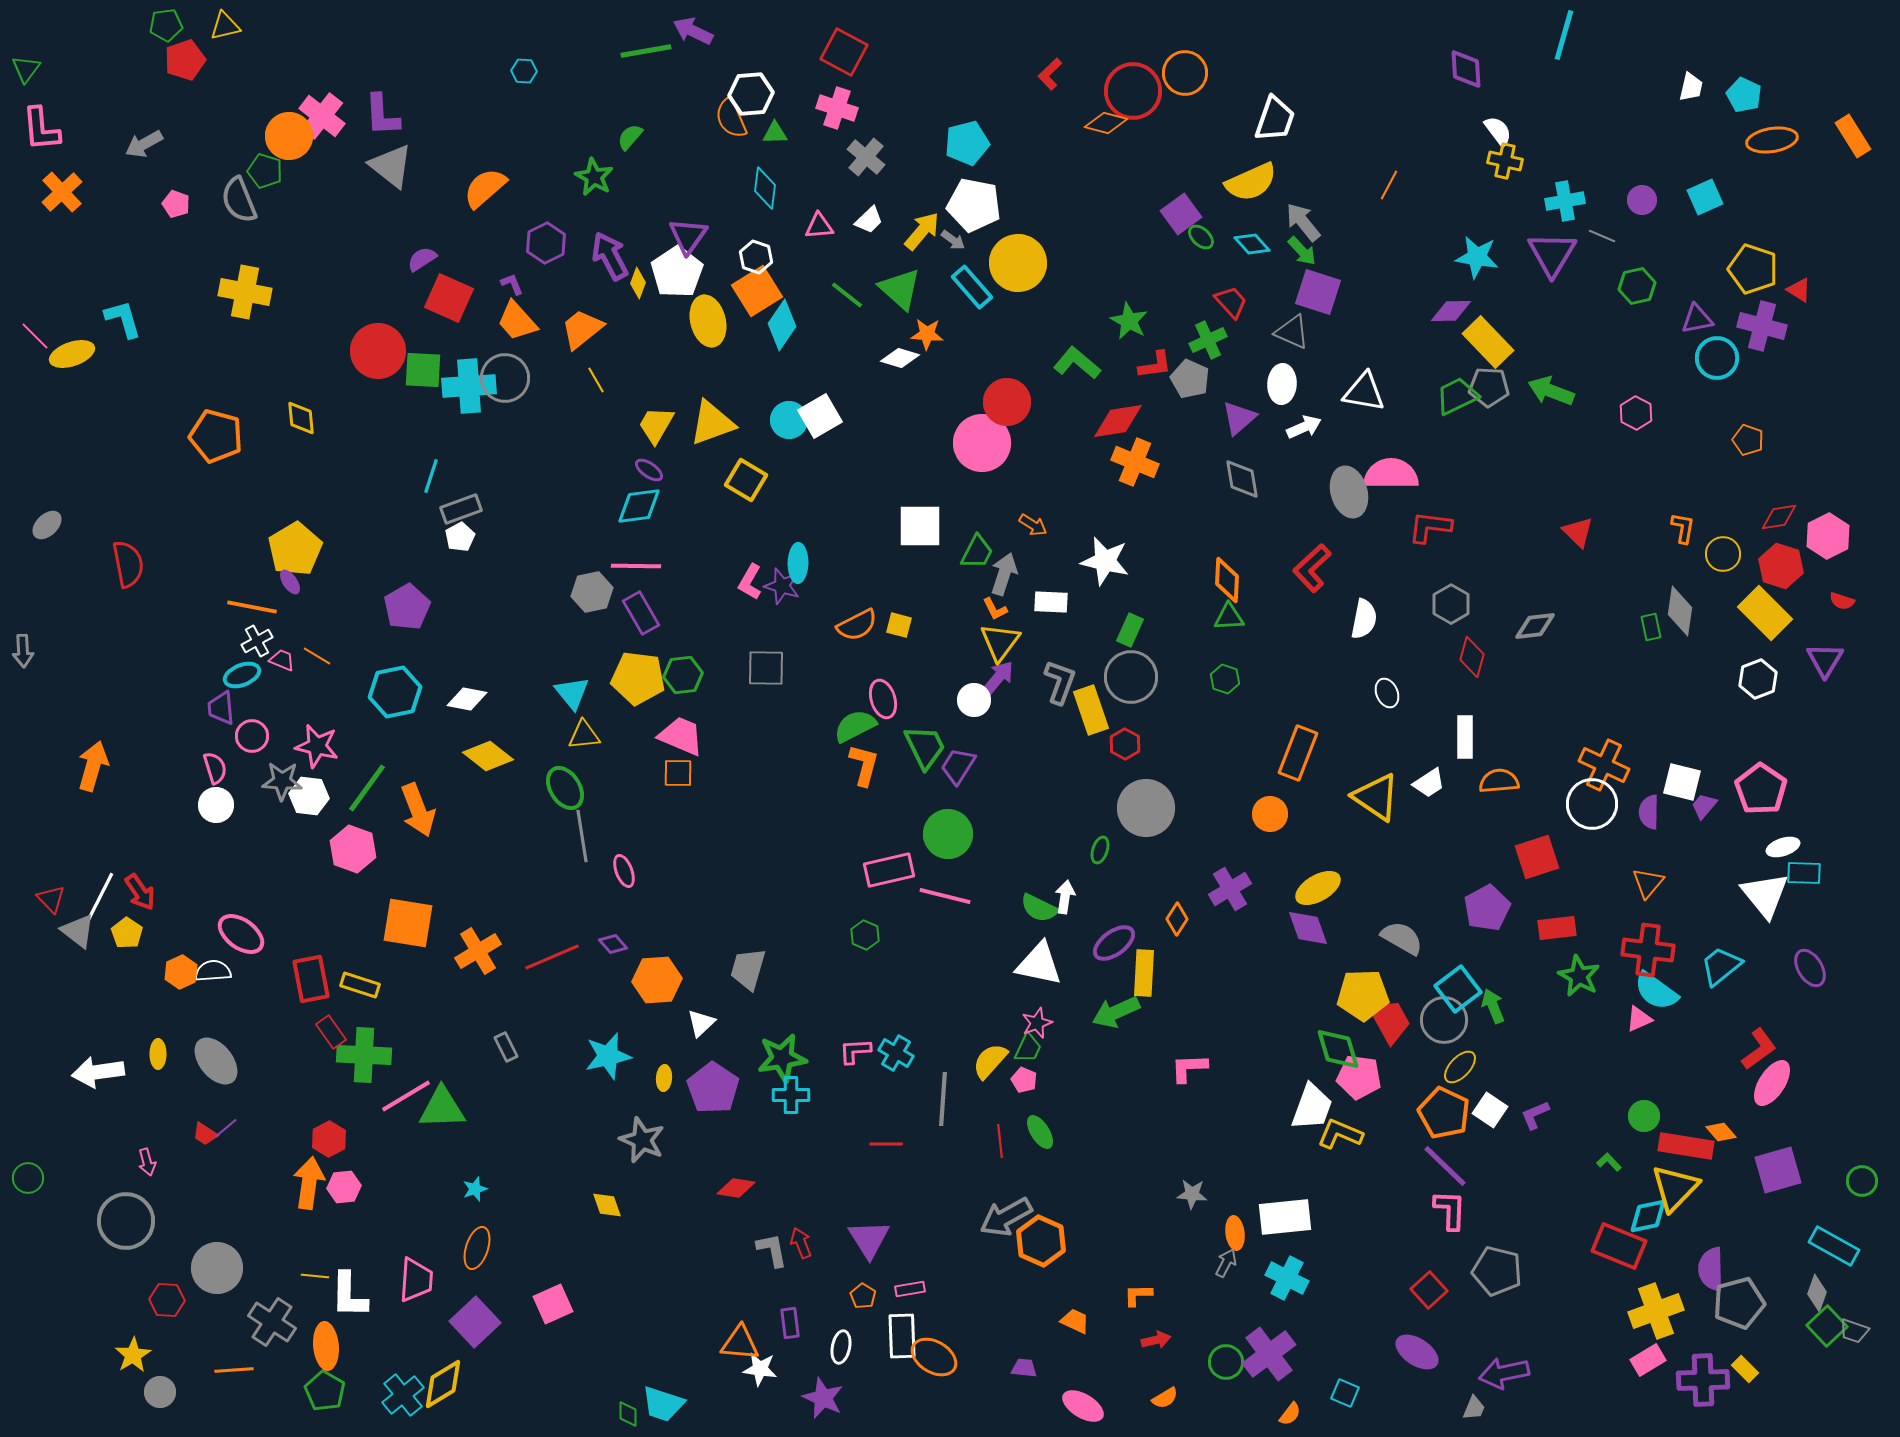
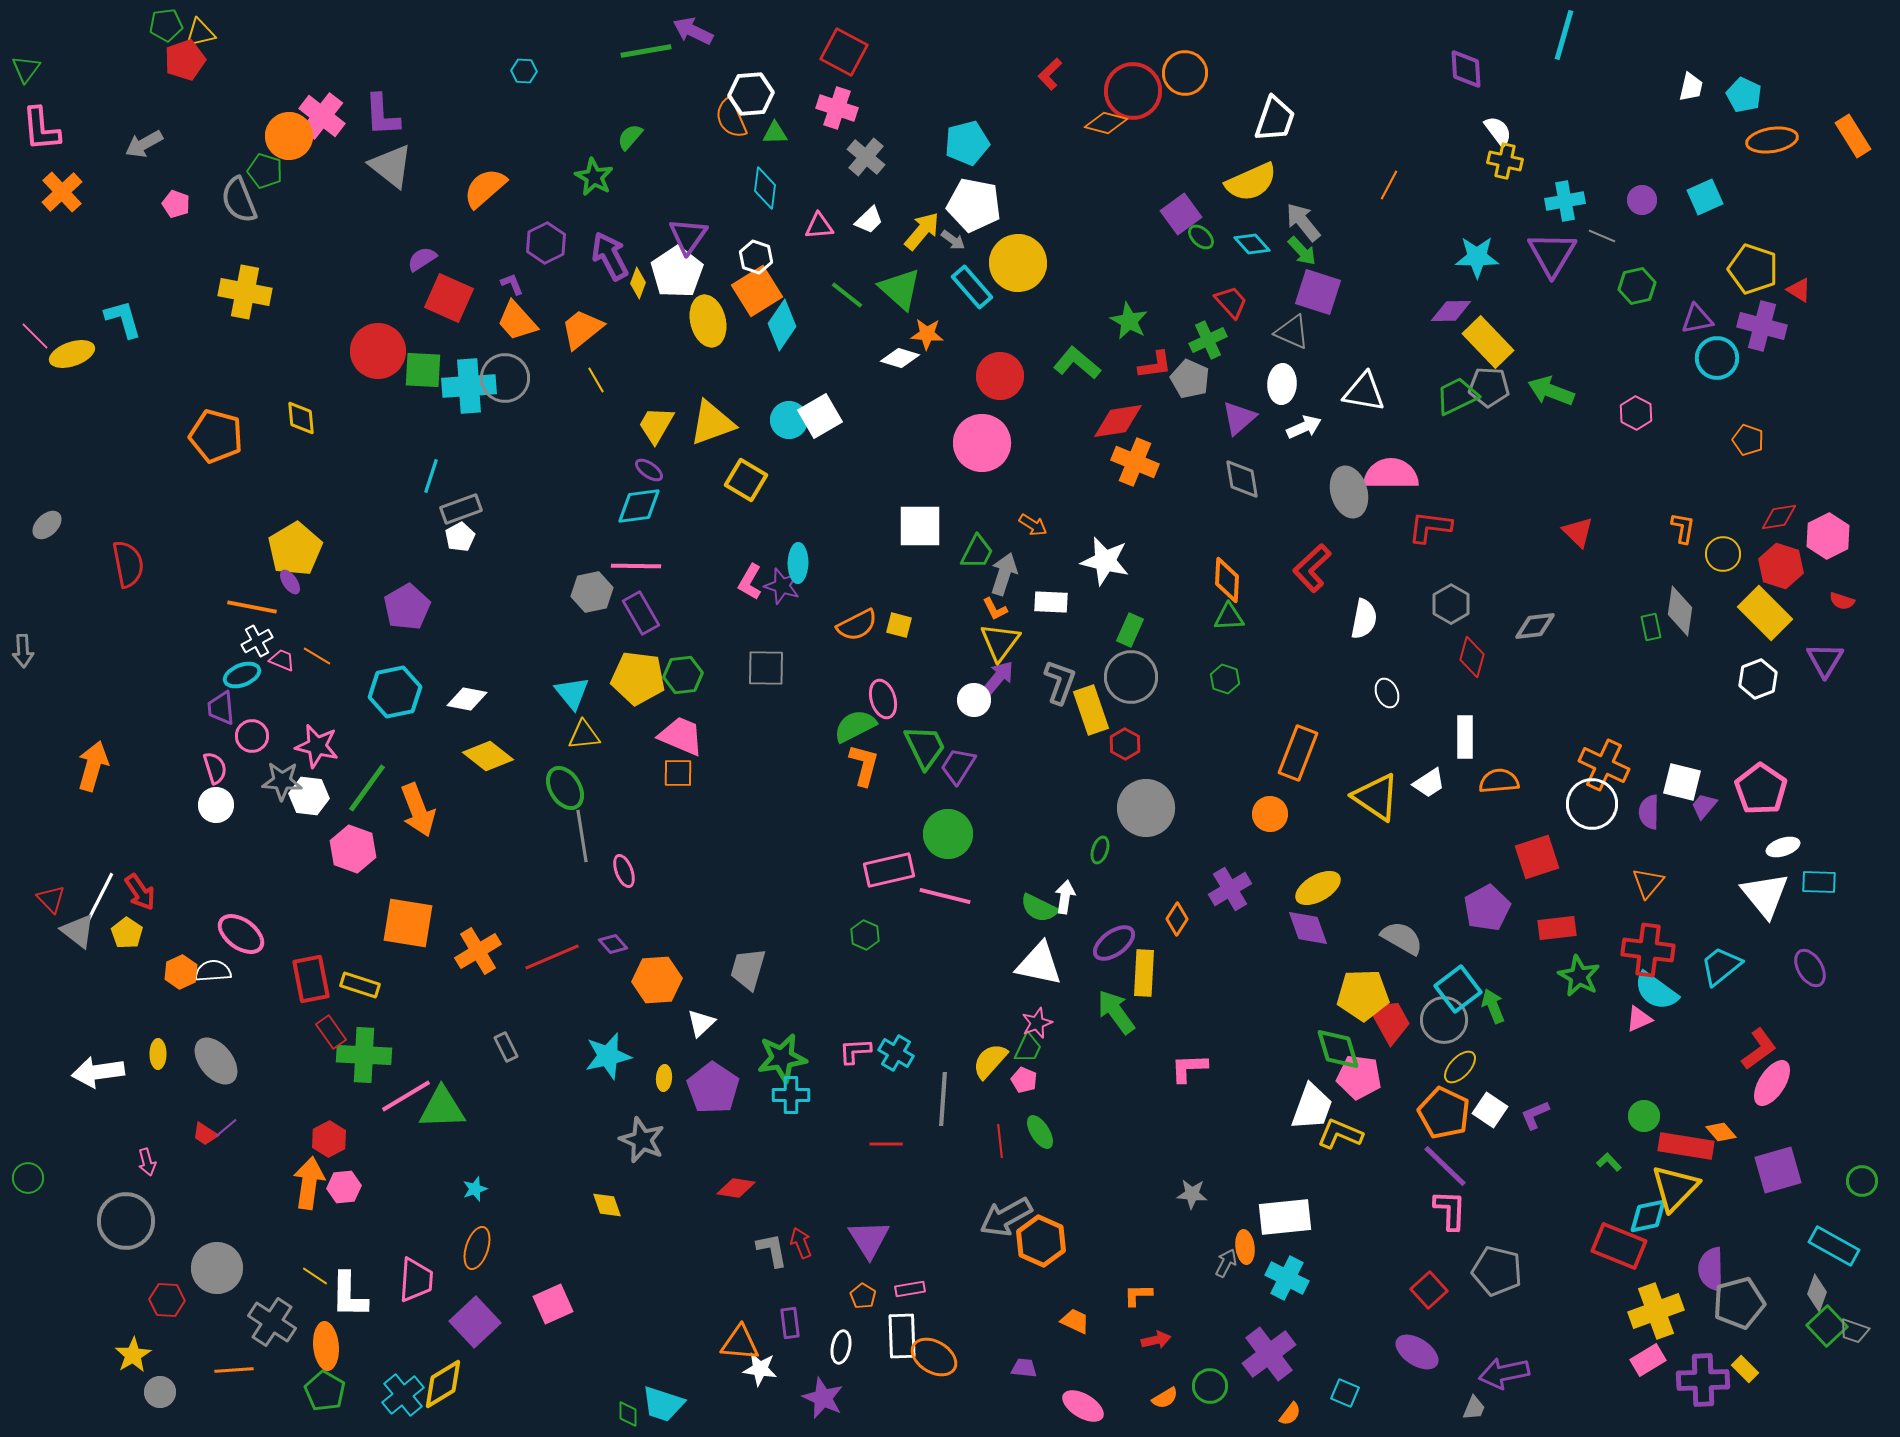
yellow triangle at (225, 26): moved 25 px left, 7 px down
cyan star at (1477, 257): rotated 9 degrees counterclockwise
red circle at (1007, 402): moved 7 px left, 26 px up
cyan rectangle at (1804, 873): moved 15 px right, 9 px down
green arrow at (1116, 1012): rotated 78 degrees clockwise
orange ellipse at (1235, 1233): moved 10 px right, 14 px down
yellow line at (315, 1276): rotated 28 degrees clockwise
green circle at (1226, 1362): moved 16 px left, 24 px down
